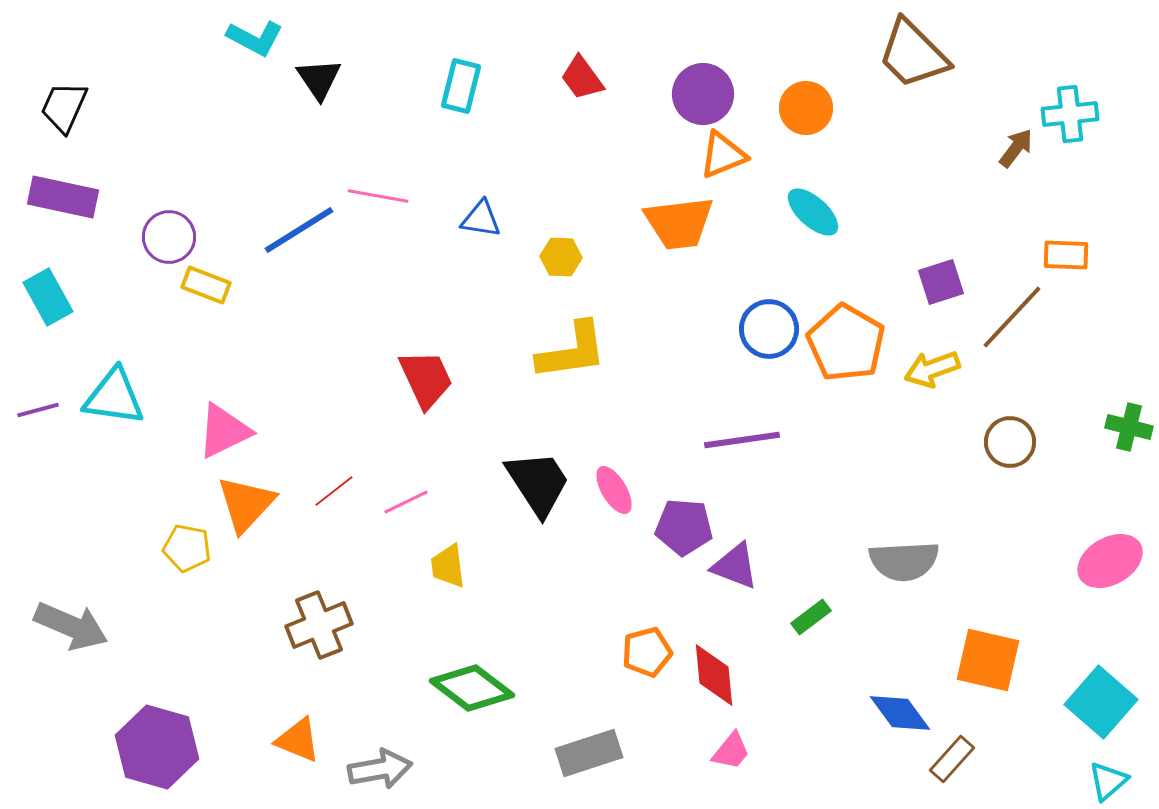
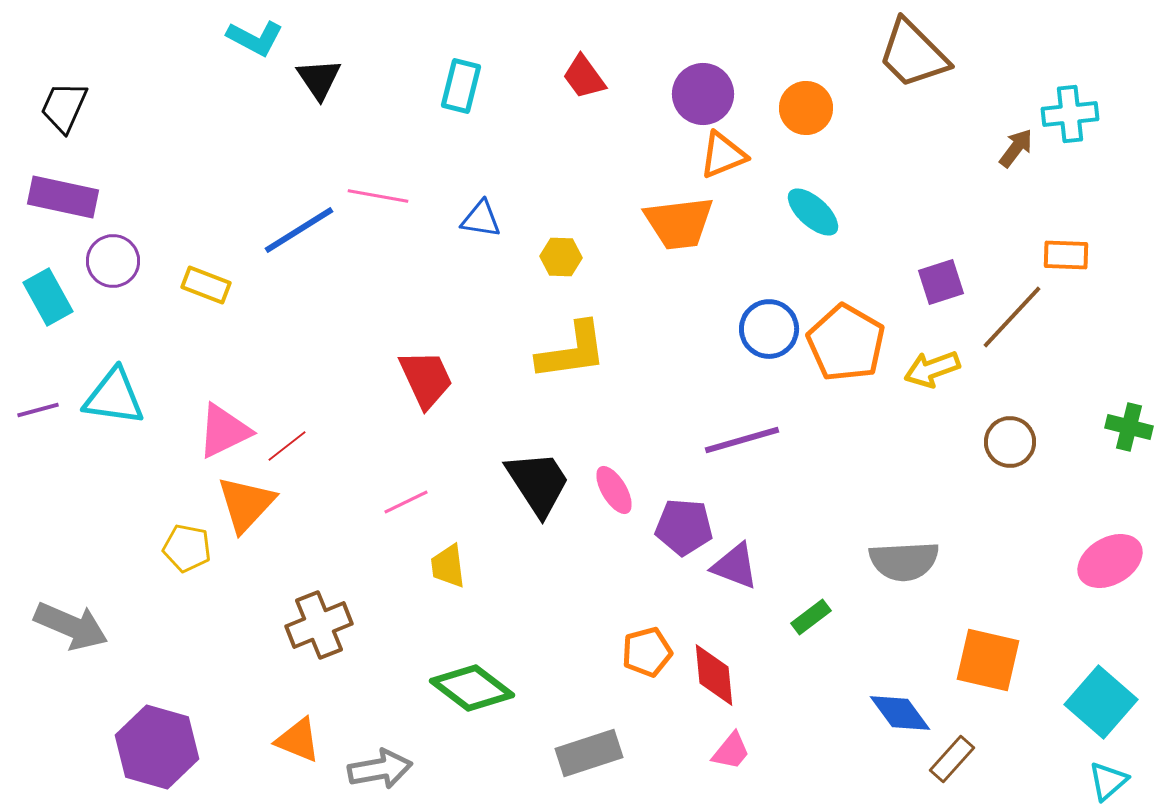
red trapezoid at (582, 78): moved 2 px right, 1 px up
purple circle at (169, 237): moved 56 px left, 24 px down
purple line at (742, 440): rotated 8 degrees counterclockwise
red line at (334, 491): moved 47 px left, 45 px up
